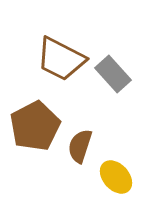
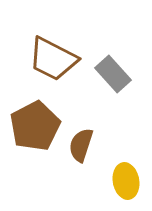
brown trapezoid: moved 8 px left
brown semicircle: moved 1 px right, 1 px up
yellow ellipse: moved 10 px right, 4 px down; rotated 32 degrees clockwise
